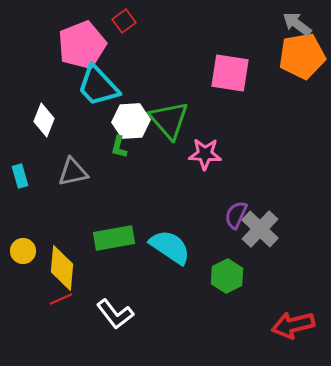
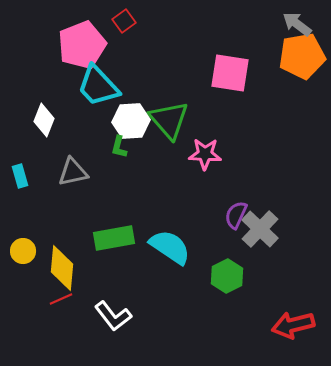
white L-shape: moved 2 px left, 2 px down
